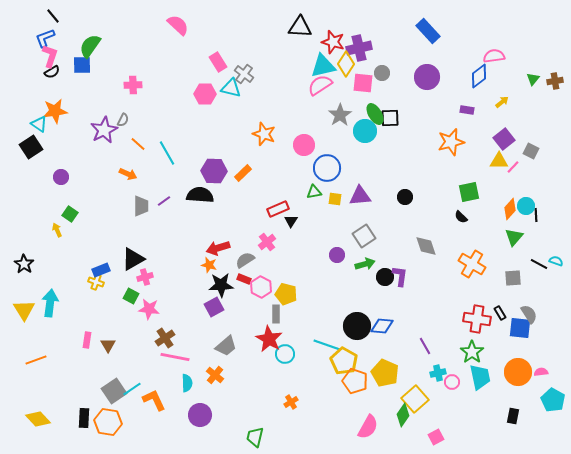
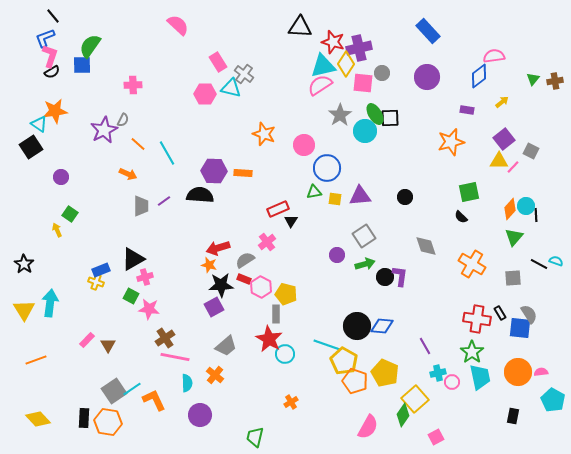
orange rectangle at (243, 173): rotated 48 degrees clockwise
pink rectangle at (87, 340): rotated 35 degrees clockwise
